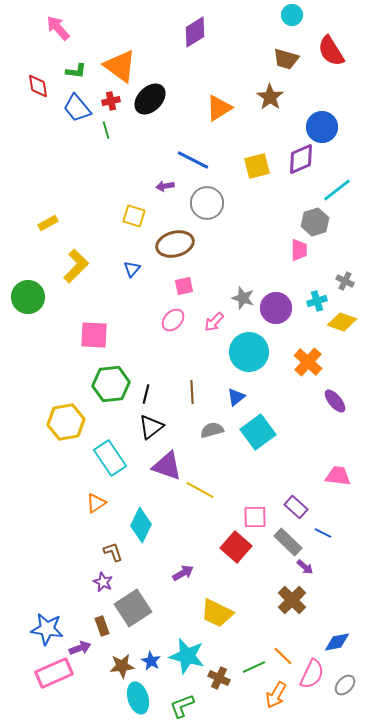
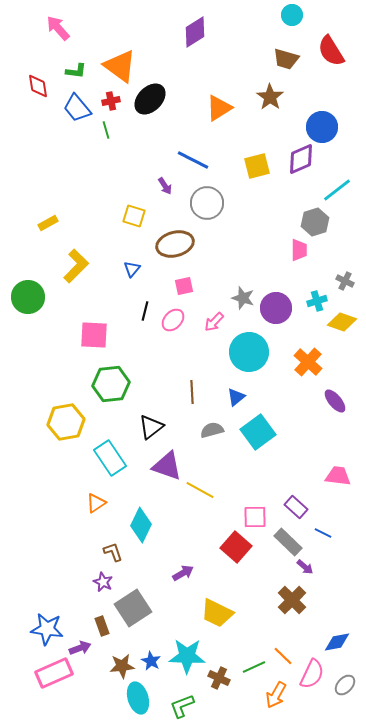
purple arrow at (165, 186): rotated 114 degrees counterclockwise
black line at (146, 394): moved 1 px left, 83 px up
cyan star at (187, 656): rotated 12 degrees counterclockwise
